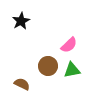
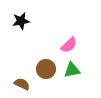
black star: rotated 18 degrees clockwise
brown circle: moved 2 px left, 3 px down
